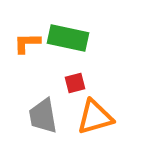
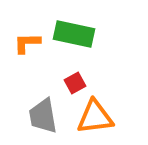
green rectangle: moved 6 px right, 4 px up
red square: rotated 15 degrees counterclockwise
orange triangle: rotated 9 degrees clockwise
